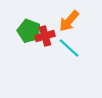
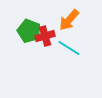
orange arrow: moved 1 px up
cyan line: rotated 10 degrees counterclockwise
